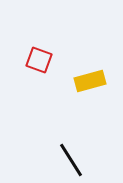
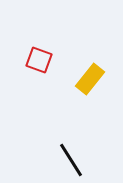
yellow rectangle: moved 2 px up; rotated 36 degrees counterclockwise
